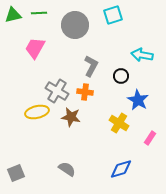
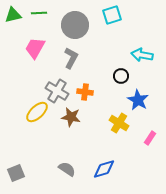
cyan square: moved 1 px left
gray L-shape: moved 20 px left, 8 px up
yellow ellipse: rotated 30 degrees counterclockwise
blue diamond: moved 17 px left
